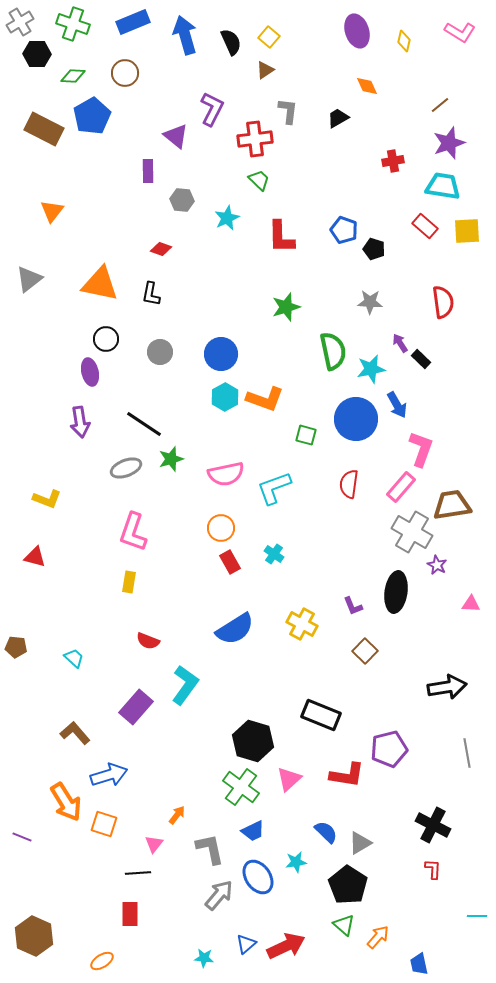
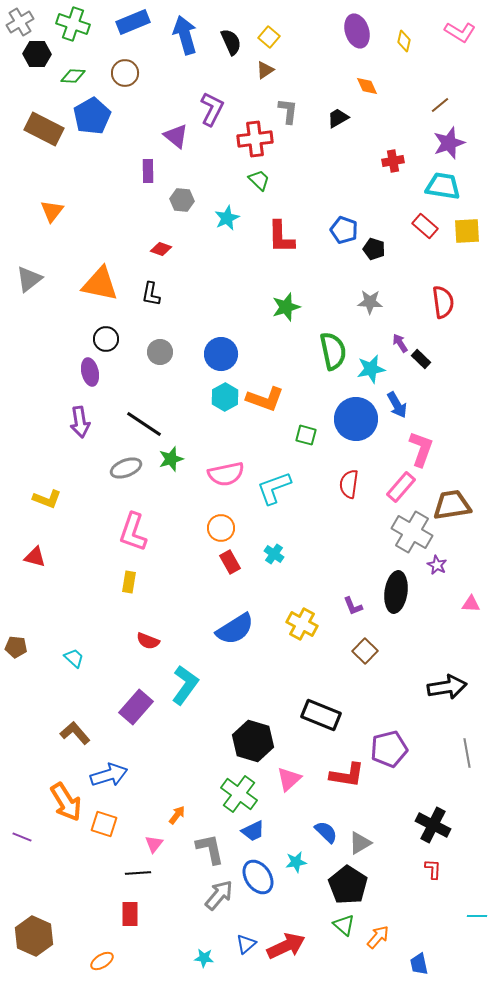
green cross at (241, 787): moved 2 px left, 7 px down
